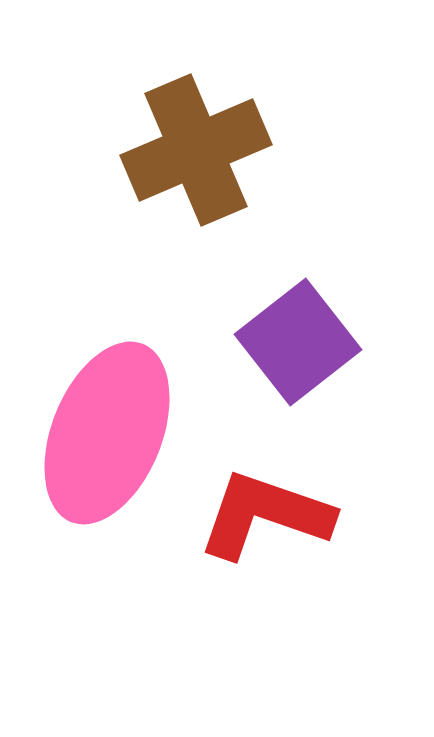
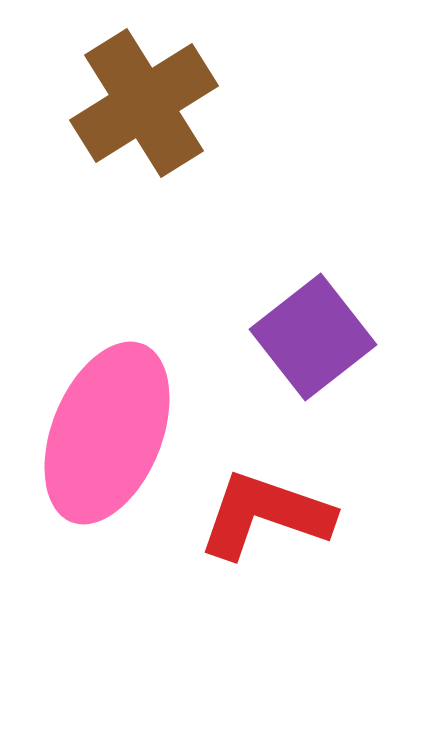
brown cross: moved 52 px left, 47 px up; rotated 9 degrees counterclockwise
purple square: moved 15 px right, 5 px up
